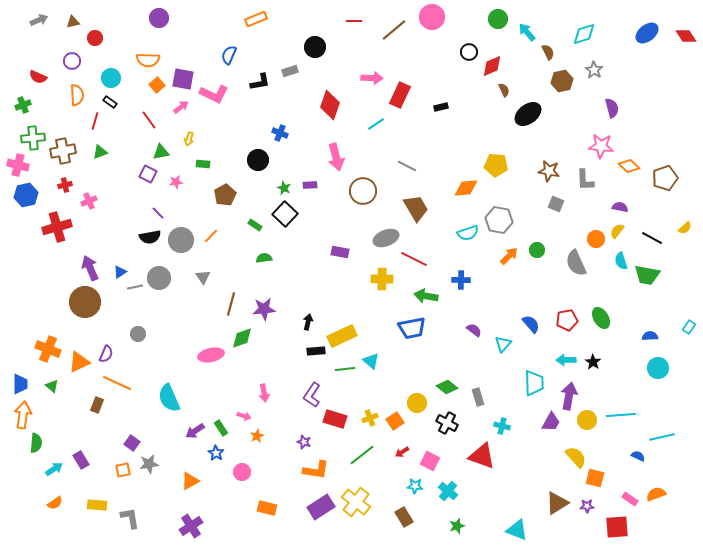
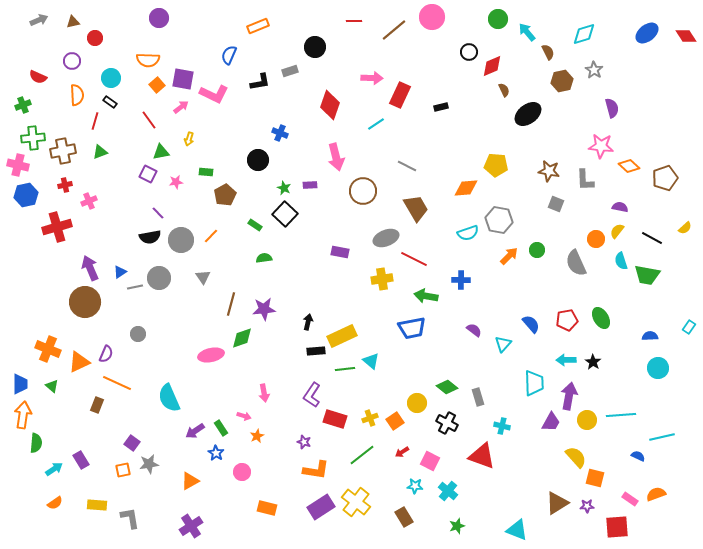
orange rectangle at (256, 19): moved 2 px right, 7 px down
green rectangle at (203, 164): moved 3 px right, 8 px down
yellow cross at (382, 279): rotated 10 degrees counterclockwise
